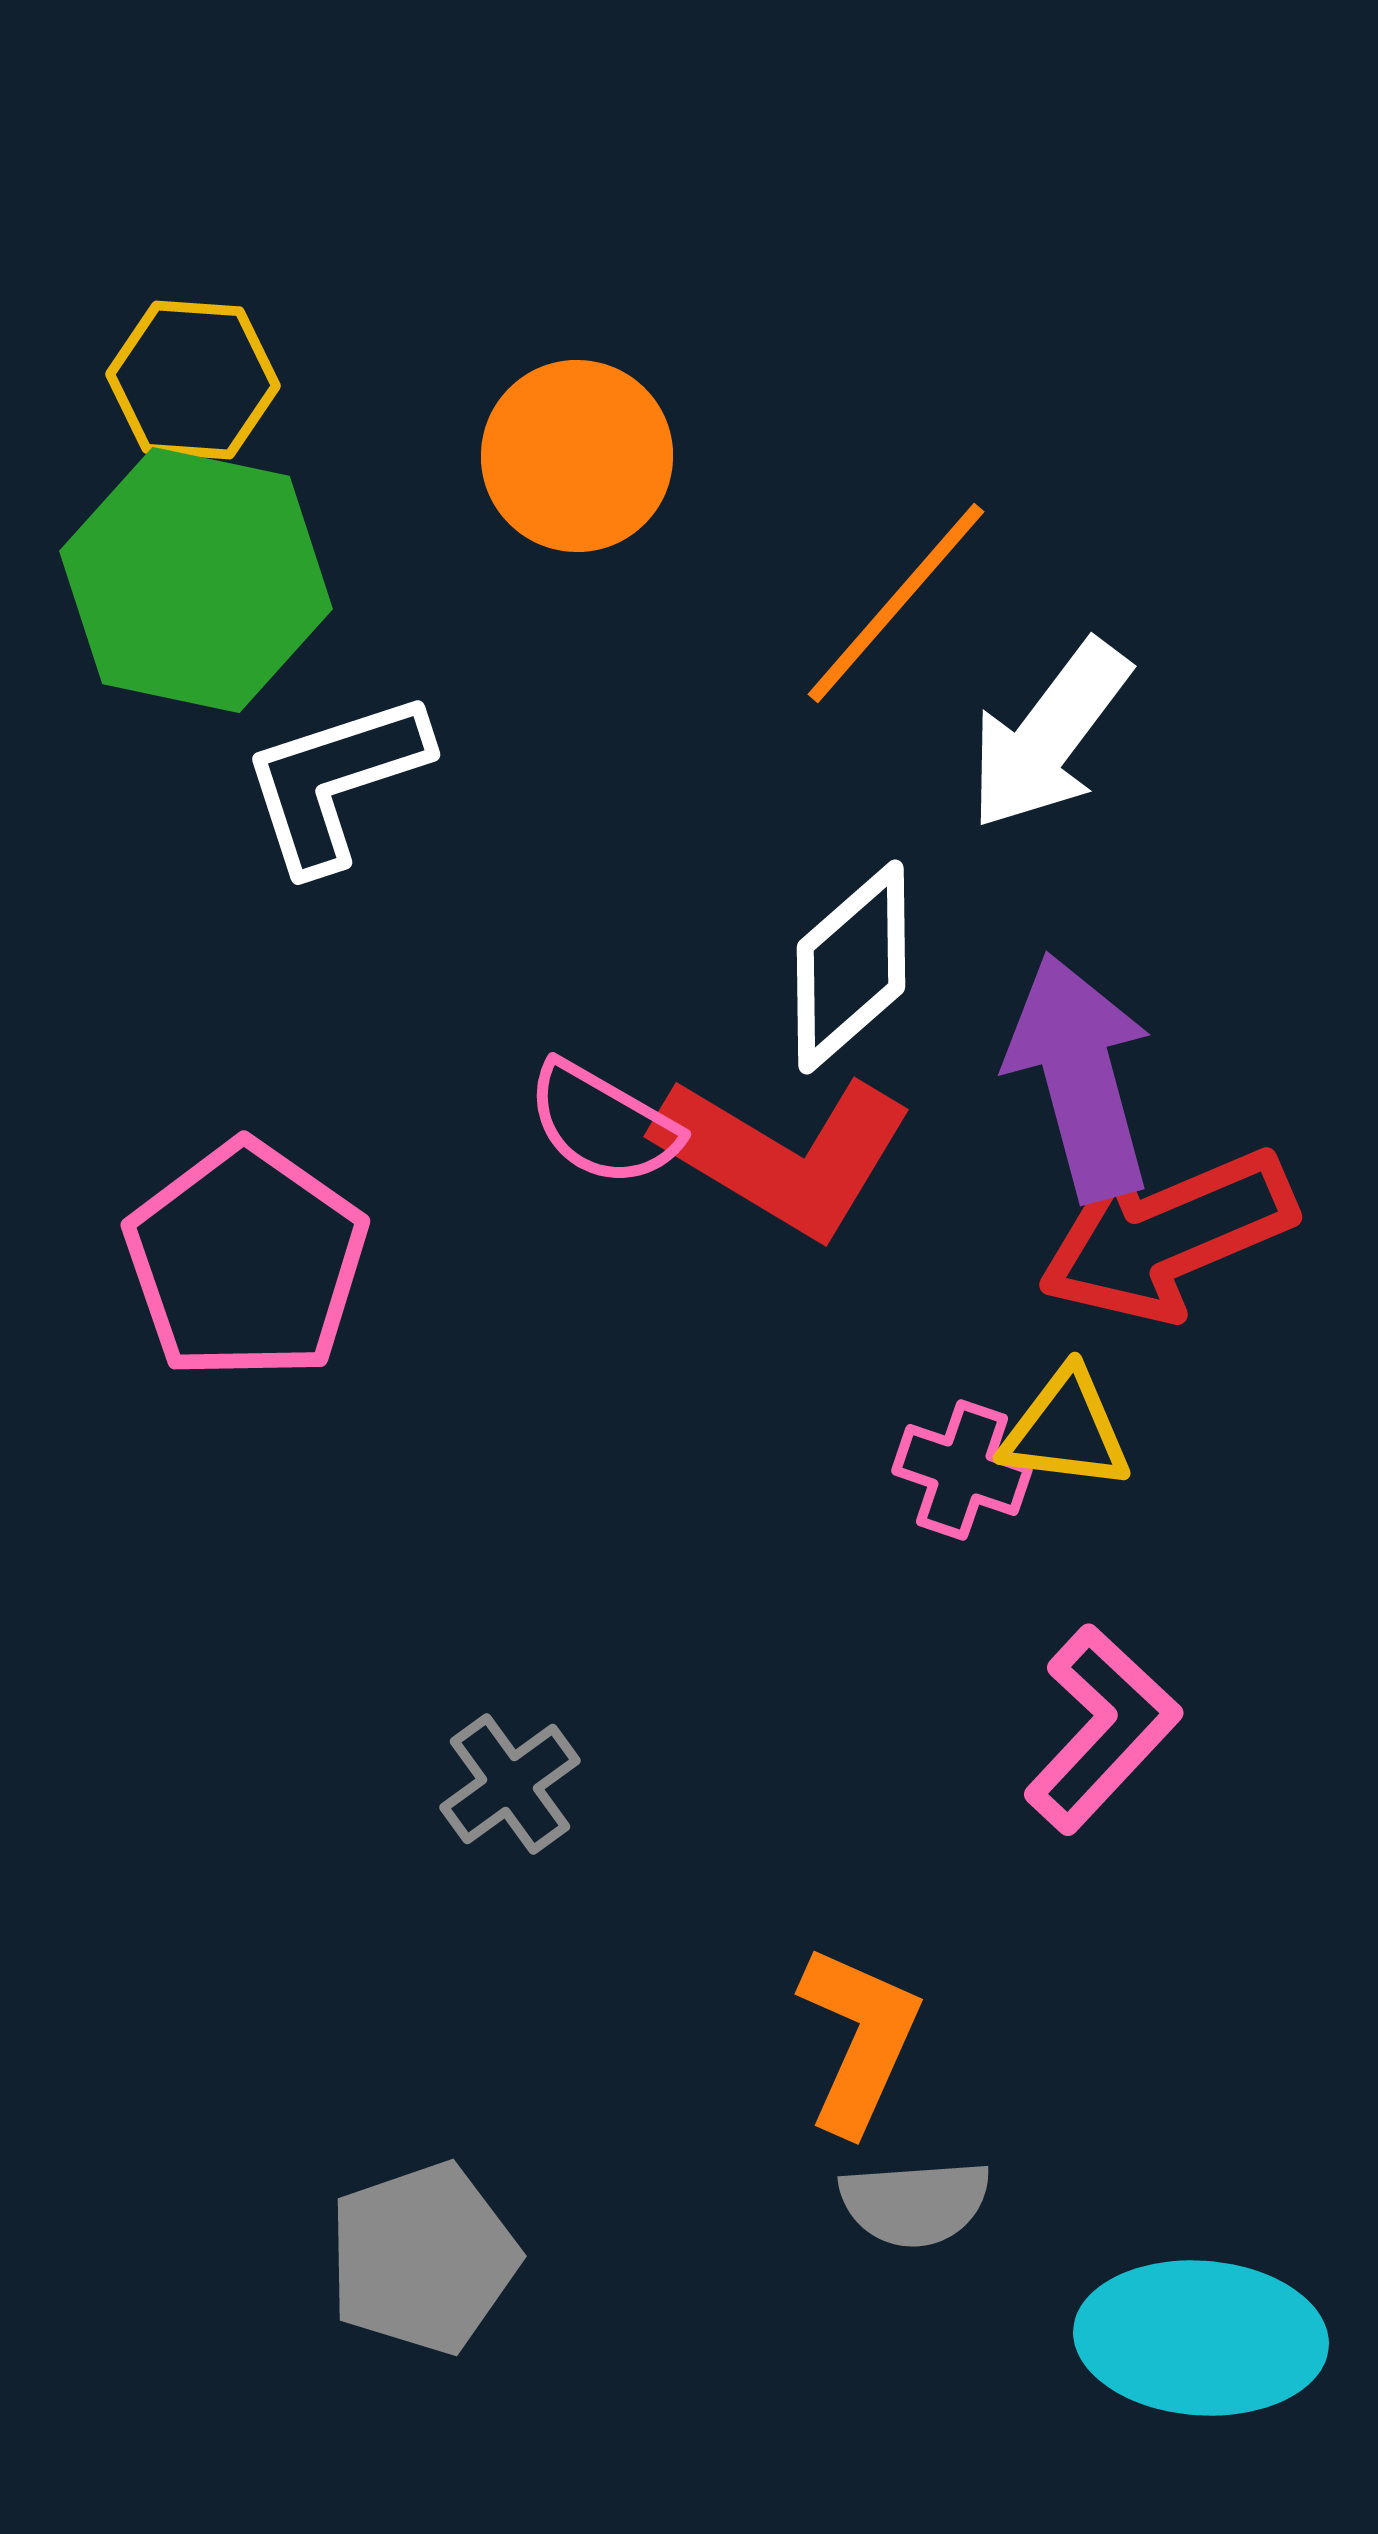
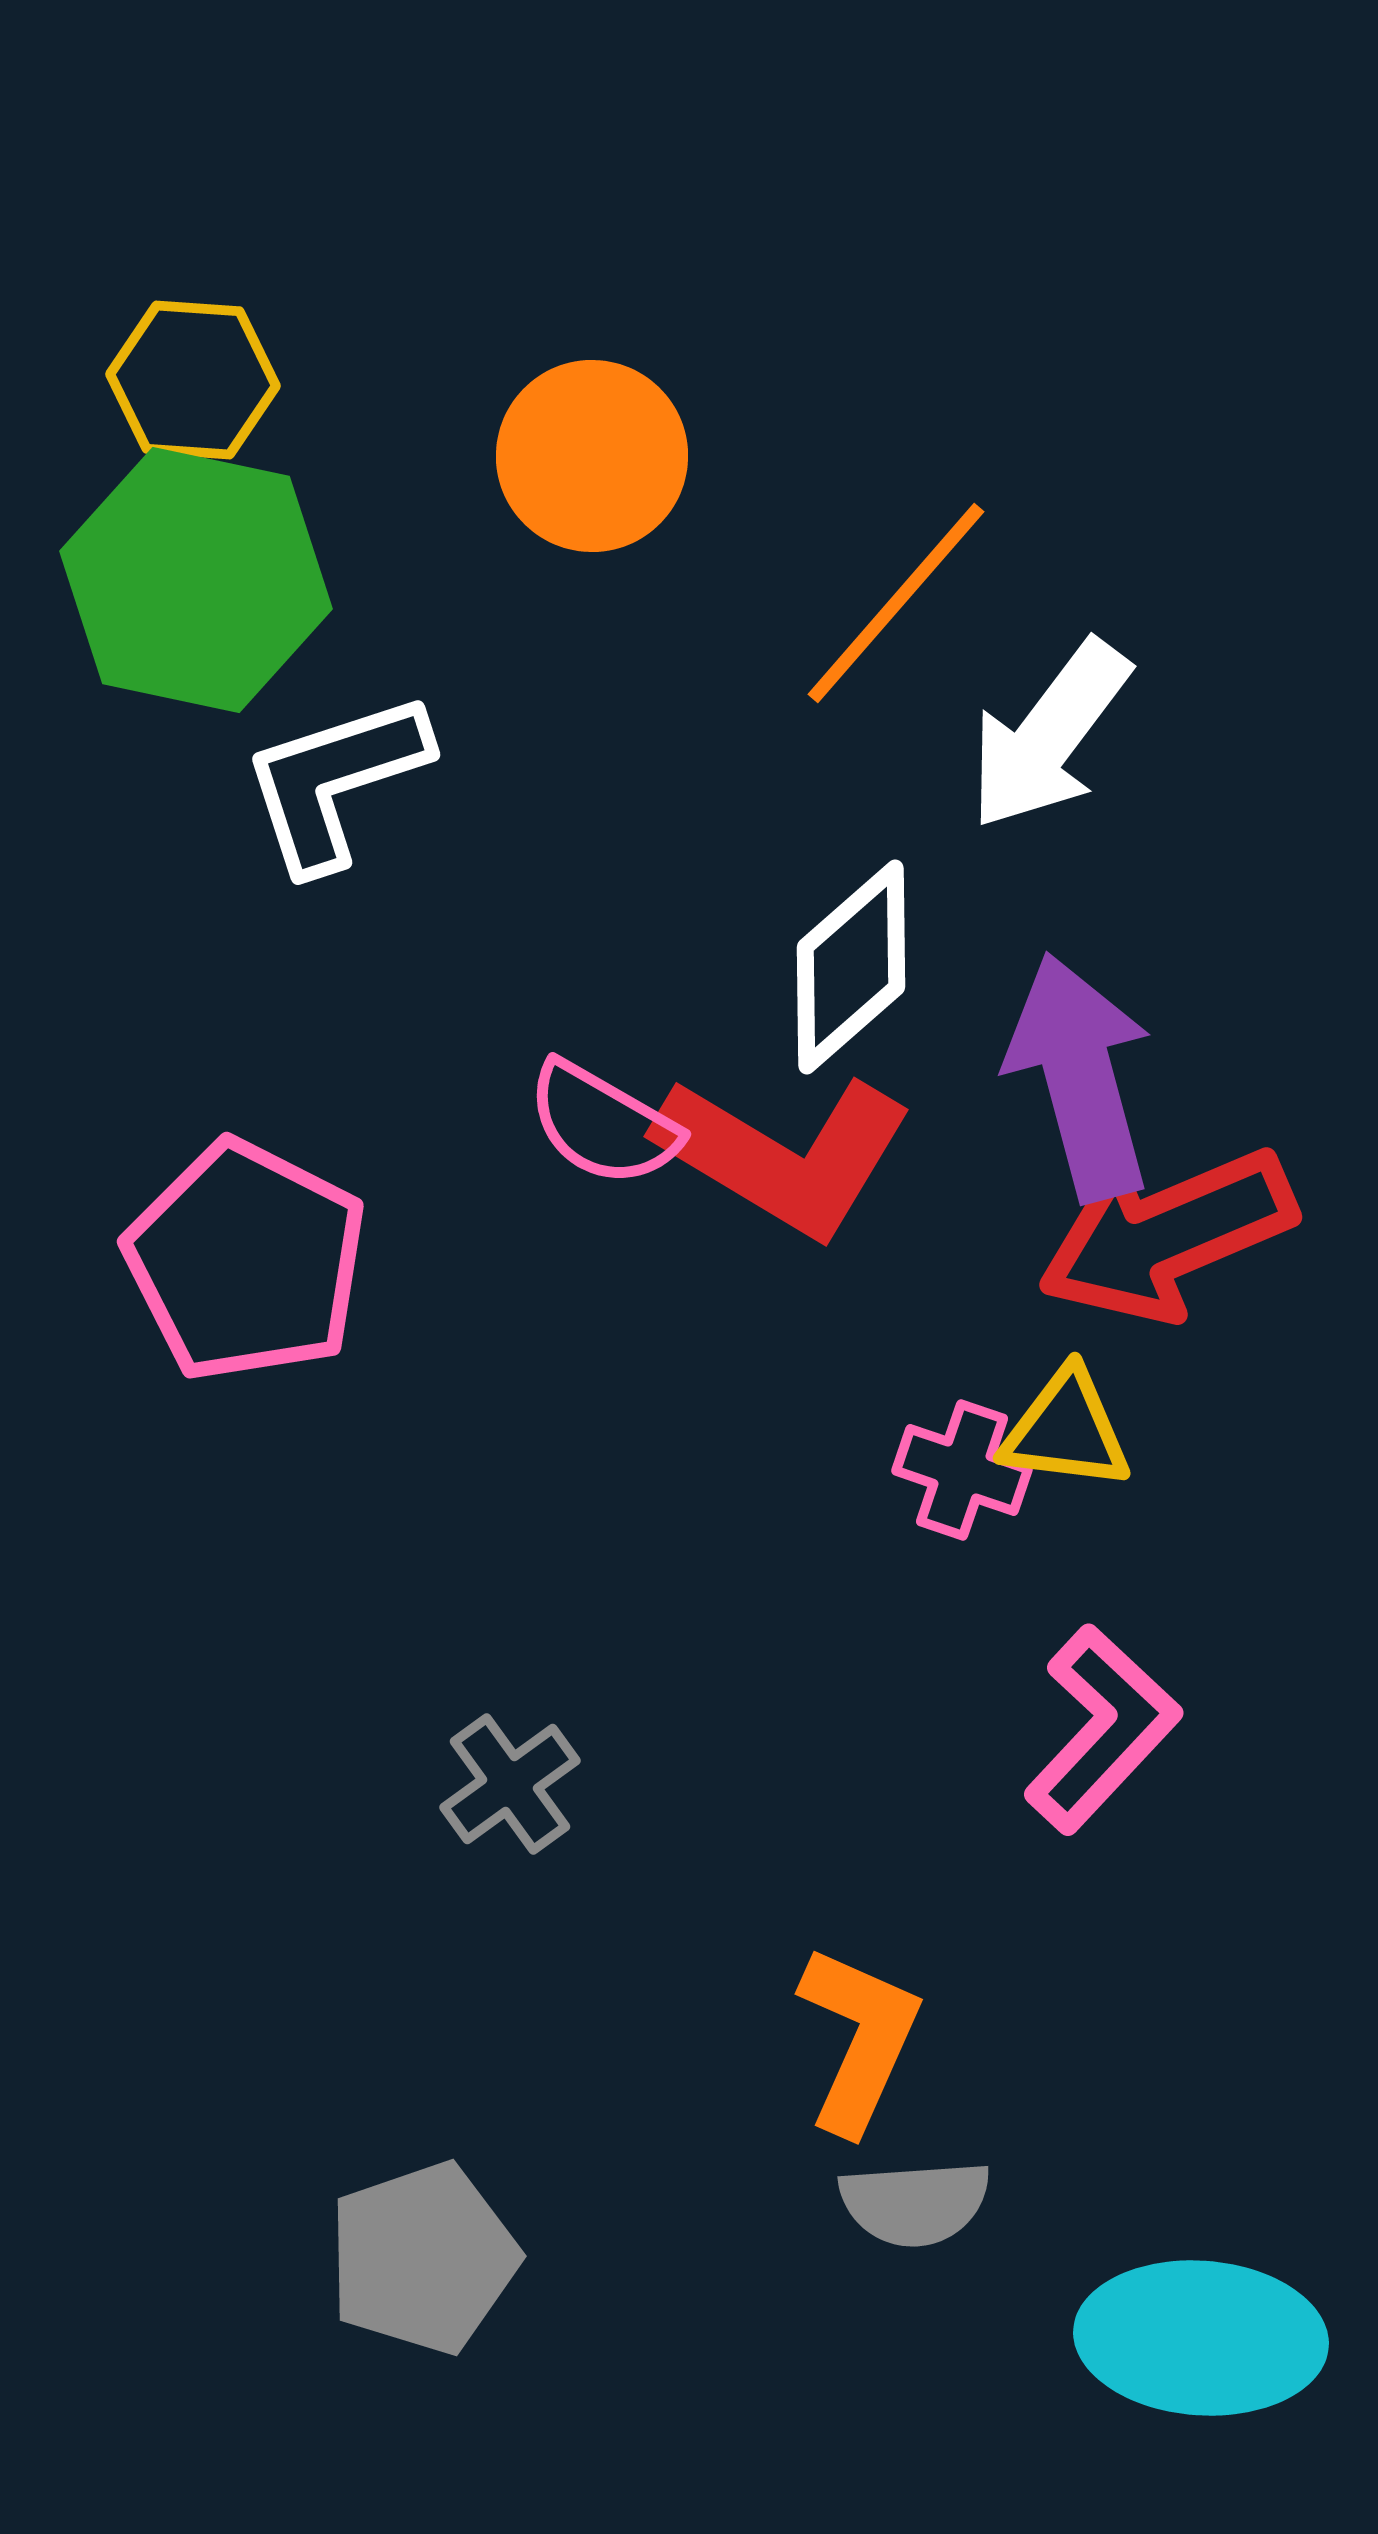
orange circle: moved 15 px right
pink pentagon: rotated 8 degrees counterclockwise
